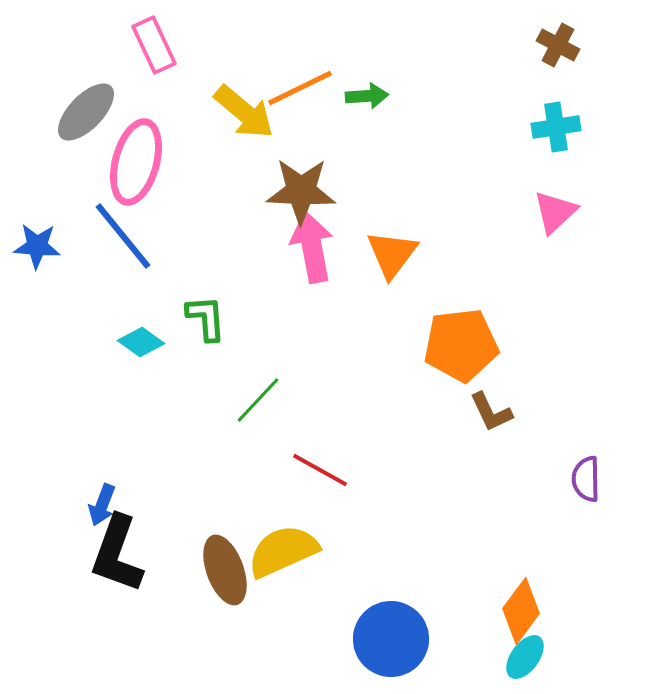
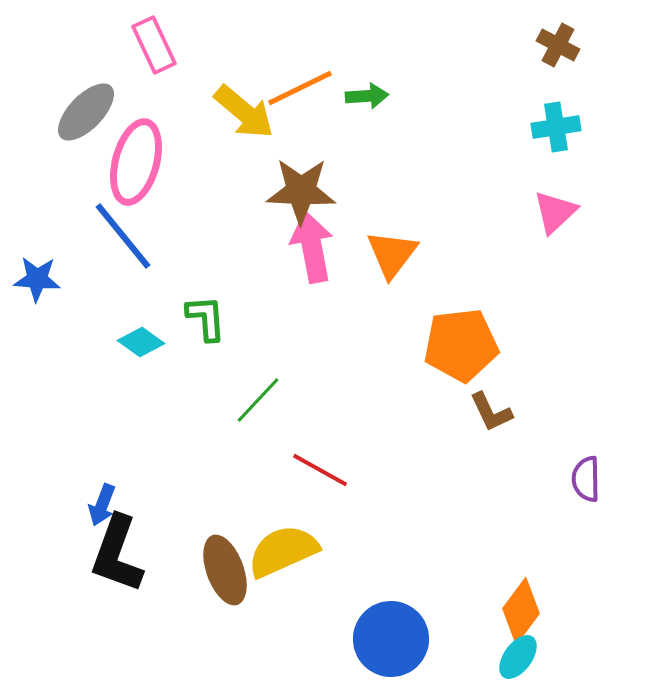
blue star: moved 33 px down
cyan ellipse: moved 7 px left
